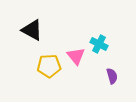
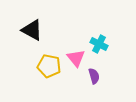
pink triangle: moved 2 px down
yellow pentagon: rotated 15 degrees clockwise
purple semicircle: moved 18 px left
